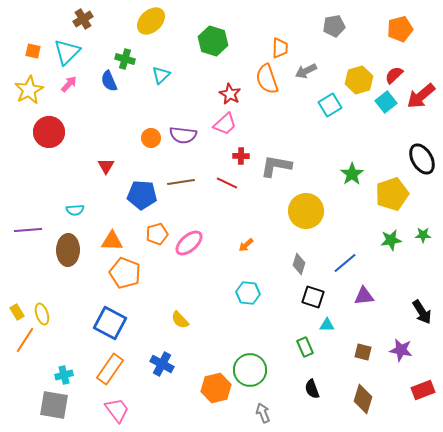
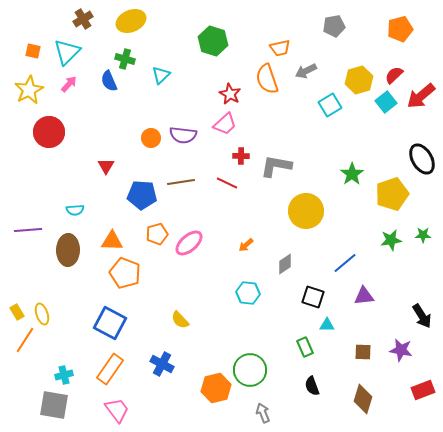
yellow ellipse at (151, 21): moved 20 px left; rotated 20 degrees clockwise
orange trapezoid at (280, 48): rotated 75 degrees clockwise
gray diamond at (299, 264): moved 14 px left; rotated 40 degrees clockwise
black arrow at (422, 312): moved 4 px down
brown square at (363, 352): rotated 12 degrees counterclockwise
black semicircle at (312, 389): moved 3 px up
